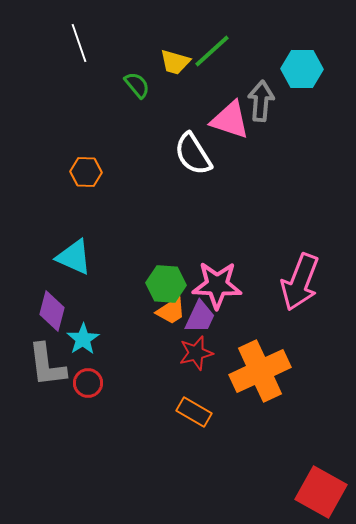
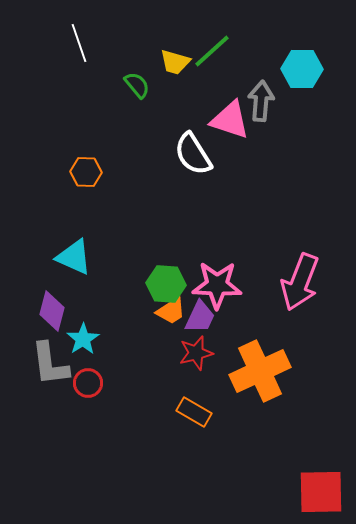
gray L-shape: moved 3 px right, 1 px up
red square: rotated 30 degrees counterclockwise
